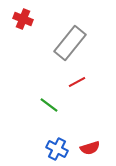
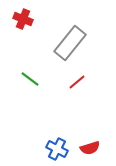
red line: rotated 12 degrees counterclockwise
green line: moved 19 px left, 26 px up
